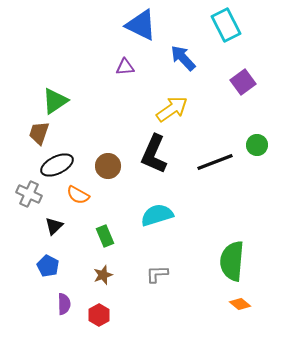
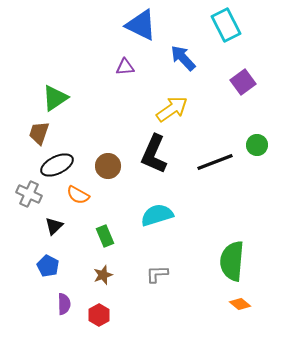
green triangle: moved 3 px up
